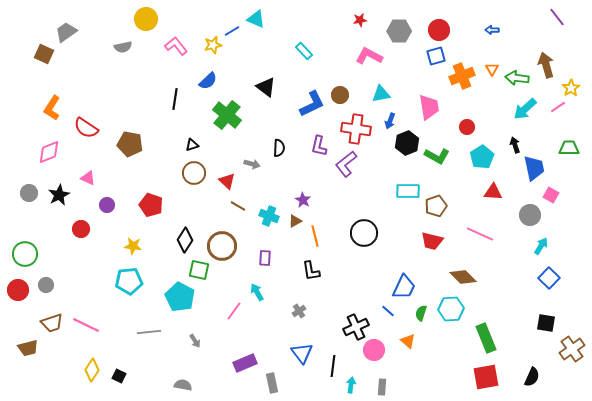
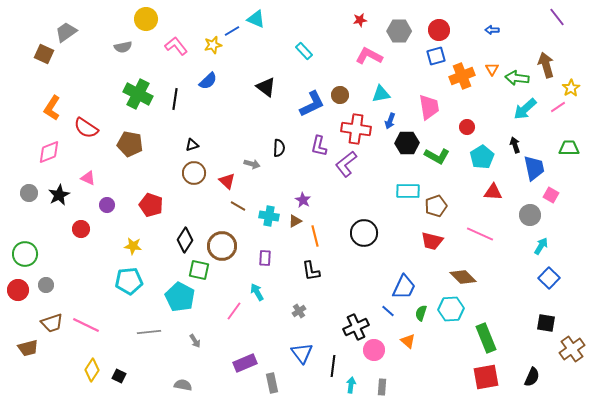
green cross at (227, 115): moved 89 px left, 21 px up; rotated 12 degrees counterclockwise
black hexagon at (407, 143): rotated 20 degrees clockwise
cyan cross at (269, 216): rotated 12 degrees counterclockwise
